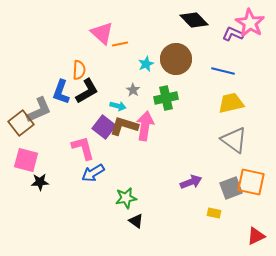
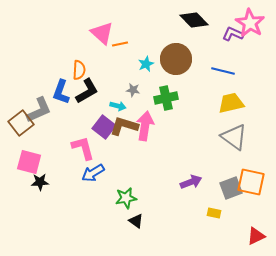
gray star: rotated 24 degrees counterclockwise
gray triangle: moved 3 px up
pink square: moved 3 px right, 2 px down
